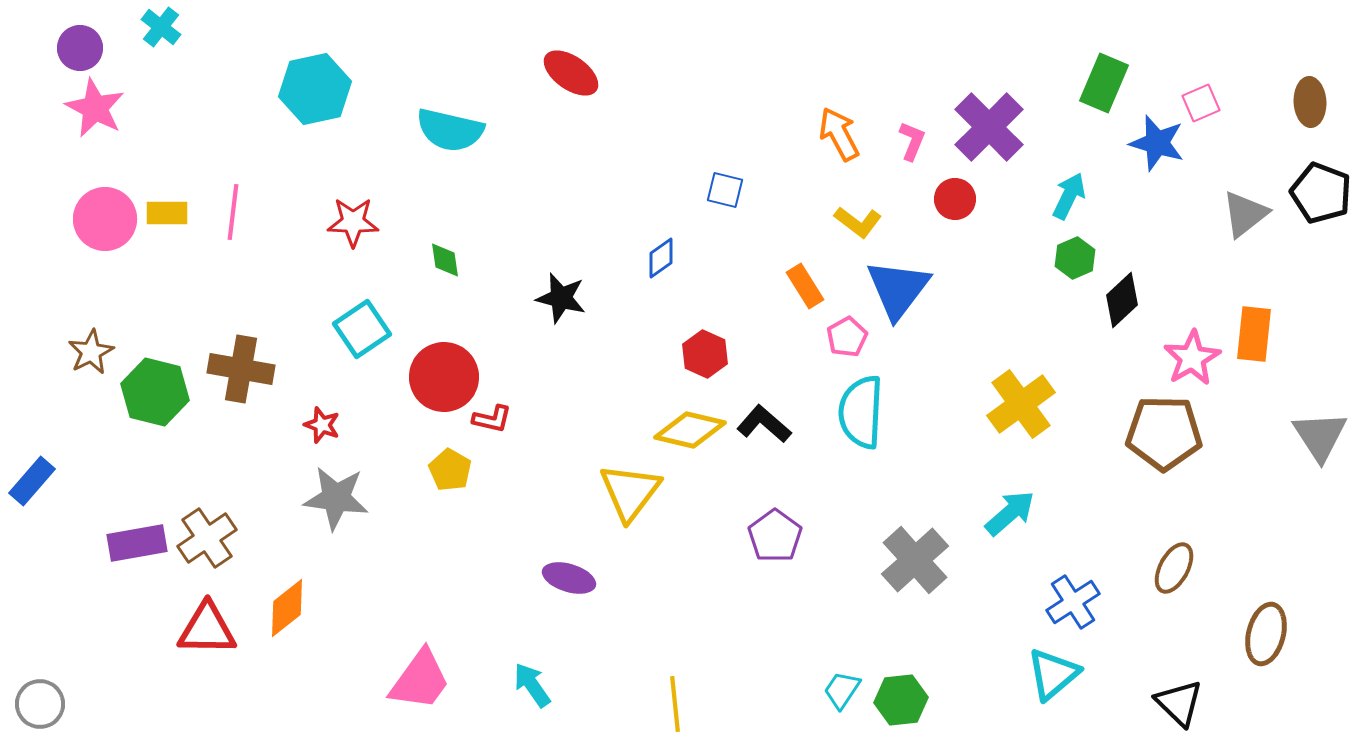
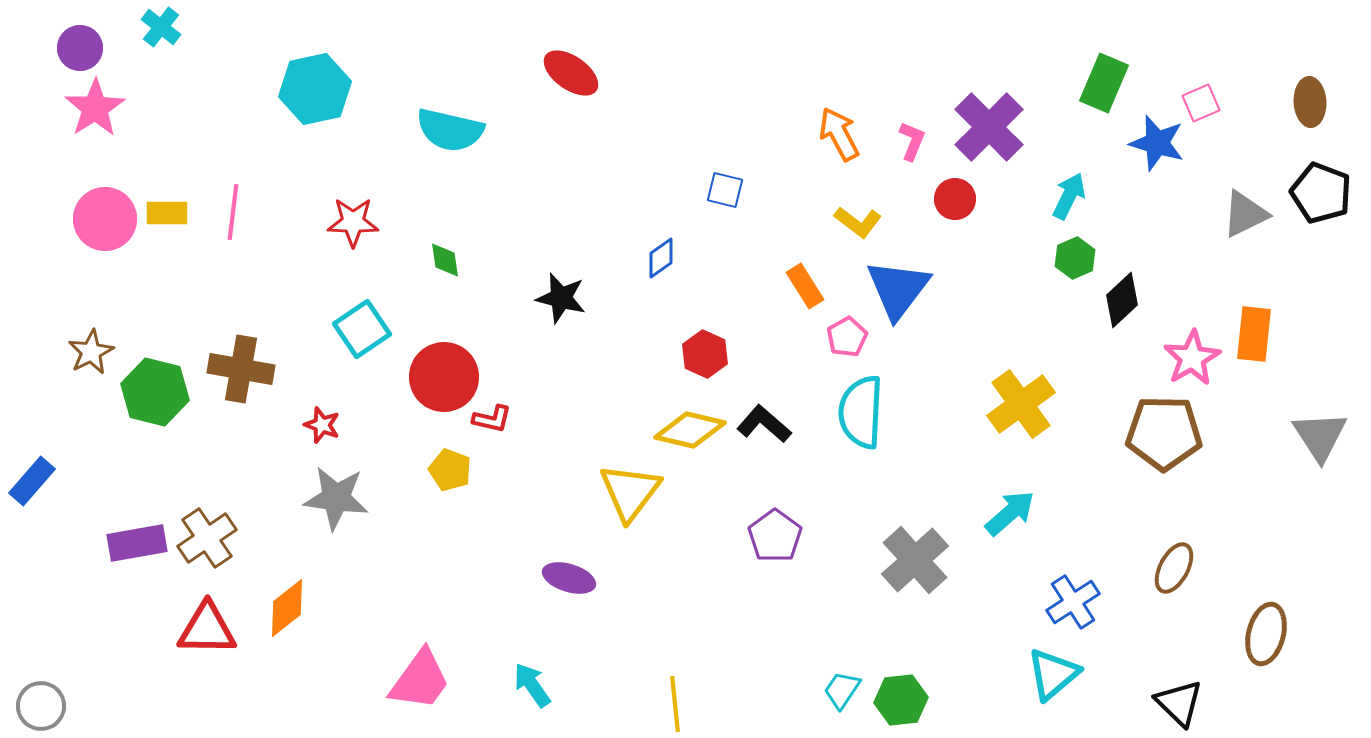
pink star at (95, 108): rotated 12 degrees clockwise
gray triangle at (1245, 214): rotated 12 degrees clockwise
yellow pentagon at (450, 470): rotated 9 degrees counterclockwise
gray circle at (40, 704): moved 1 px right, 2 px down
